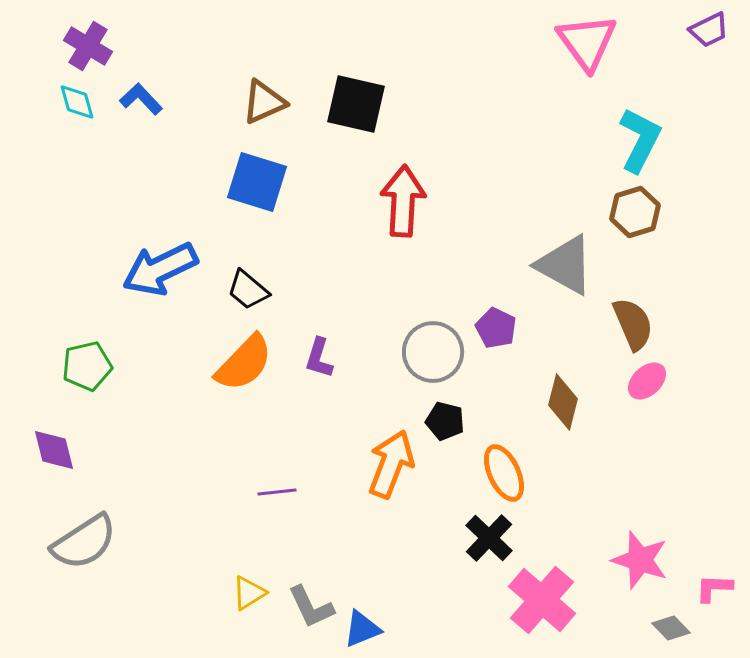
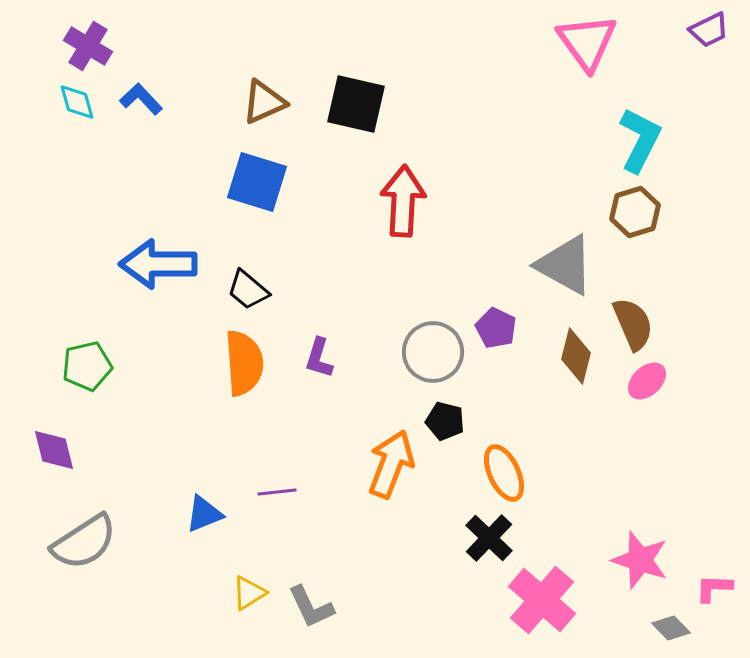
blue arrow: moved 2 px left, 5 px up; rotated 26 degrees clockwise
orange semicircle: rotated 48 degrees counterclockwise
brown diamond: moved 13 px right, 46 px up
blue triangle: moved 158 px left, 115 px up
